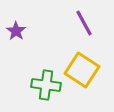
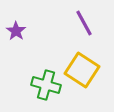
green cross: rotated 8 degrees clockwise
